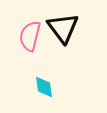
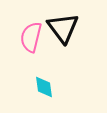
pink semicircle: moved 1 px right, 1 px down
